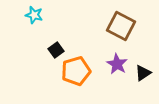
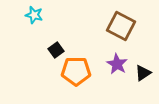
orange pentagon: rotated 16 degrees clockwise
